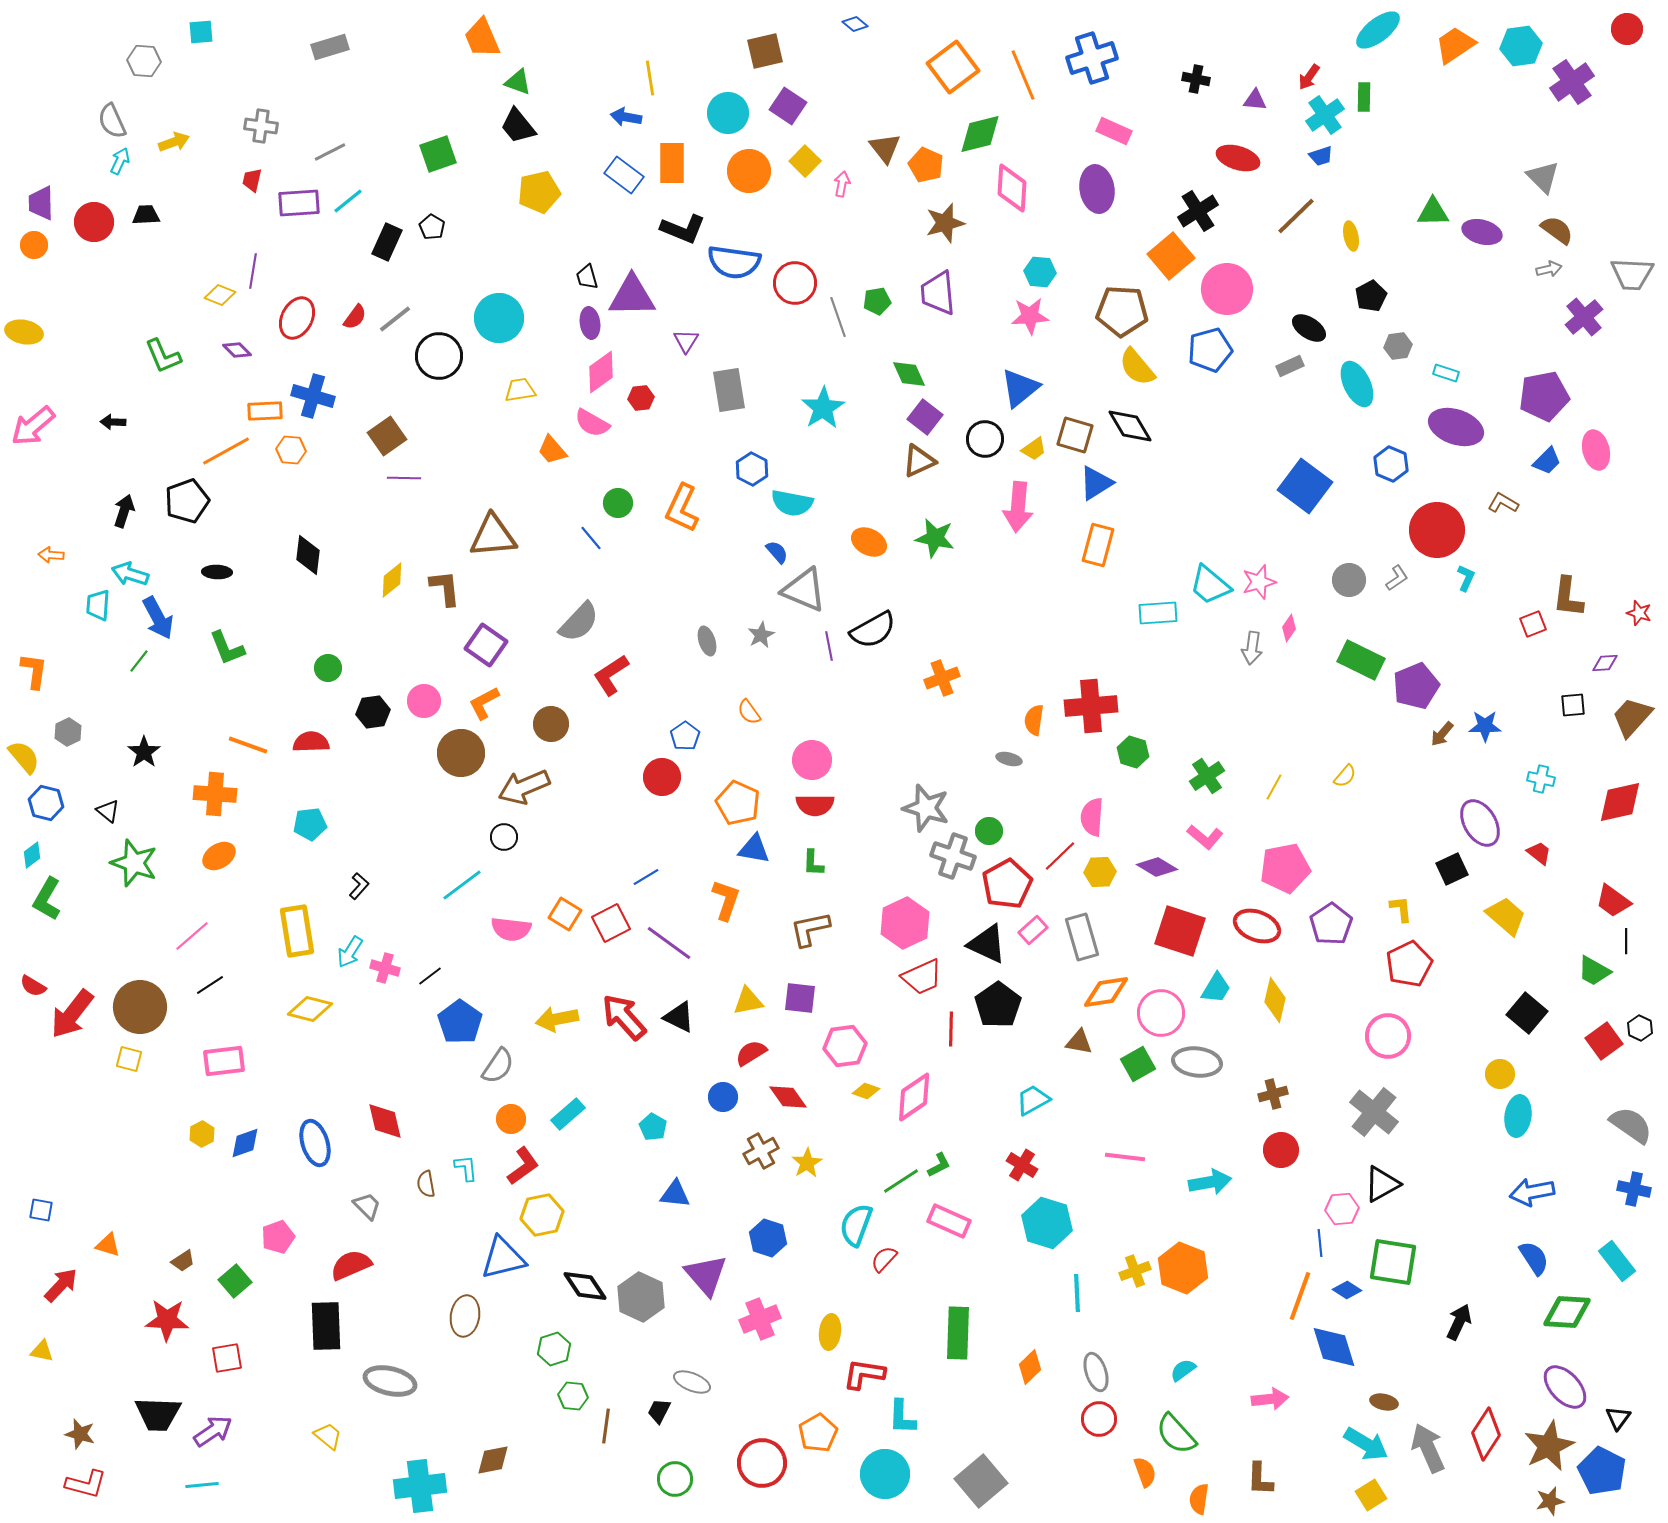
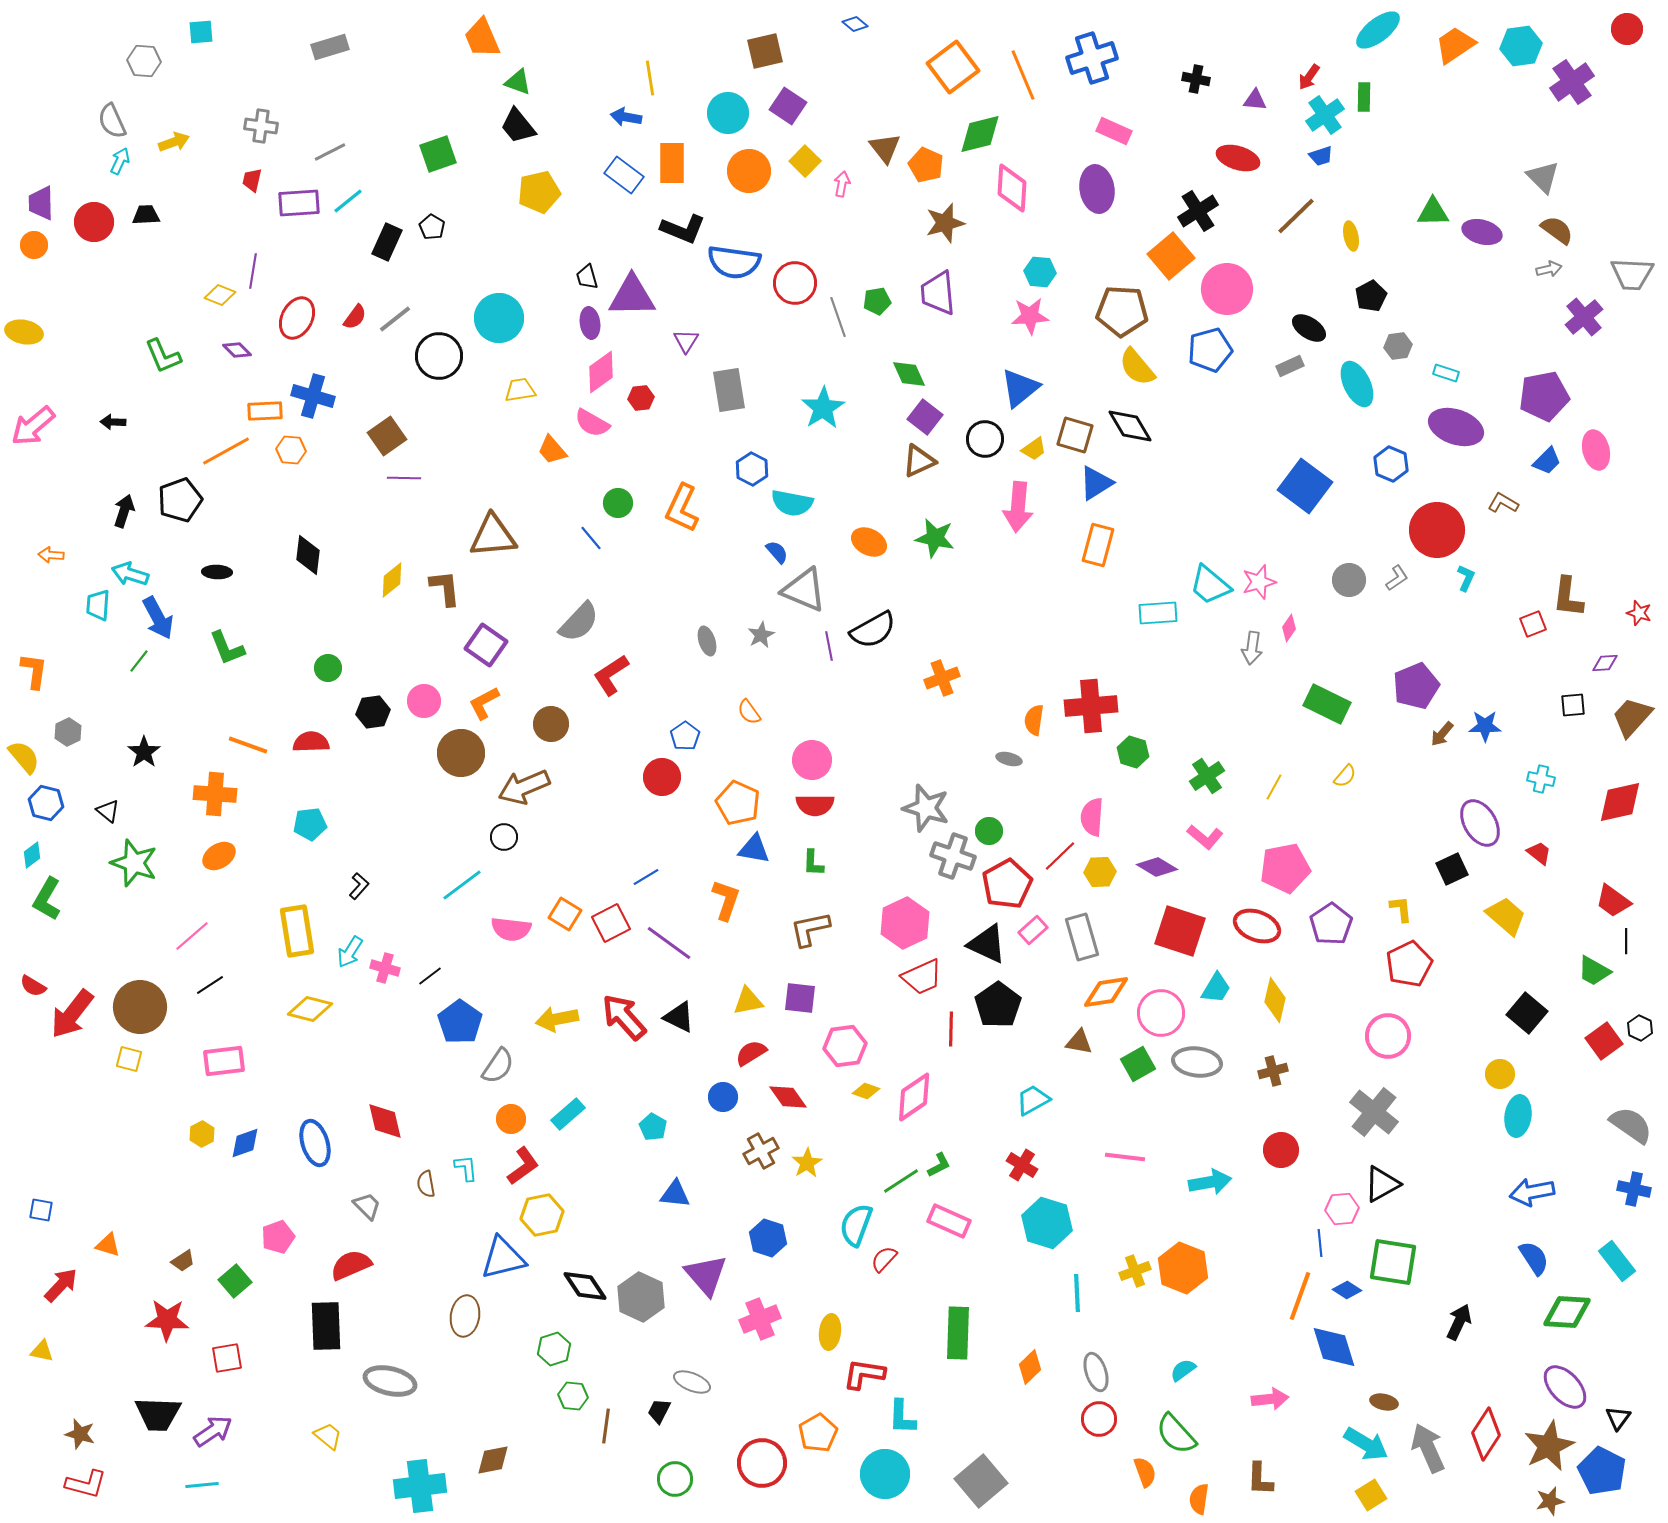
black pentagon at (187, 501): moved 7 px left, 1 px up
green rectangle at (1361, 660): moved 34 px left, 44 px down
brown cross at (1273, 1094): moved 23 px up
